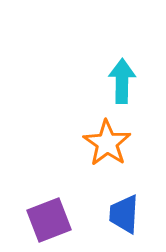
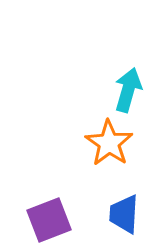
cyan arrow: moved 6 px right, 9 px down; rotated 15 degrees clockwise
orange star: moved 2 px right
